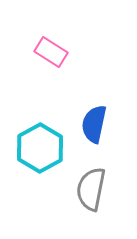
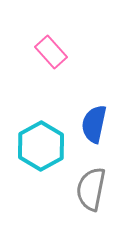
pink rectangle: rotated 16 degrees clockwise
cyan hexagon: moved 1 px right, 2 px up
